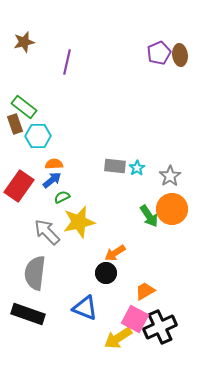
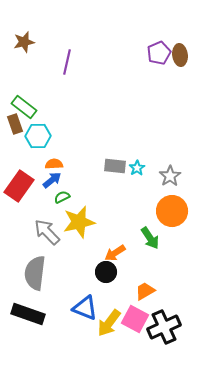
orange circle: moved 2 px down
green arrow: moved 1 px right, 22 px down
black circle: moved 1 px up
black cross: moved 4 px right
yellow arrow: moved 9 px left, 15 px up; rotated 20 degrees counterclockwise
